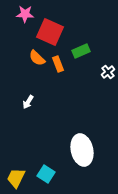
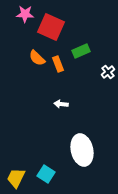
red square: moved 1 px right, 5 px up
white arrow: moved 33 px right, 2 px down; rotated 64 degrees clockwise
